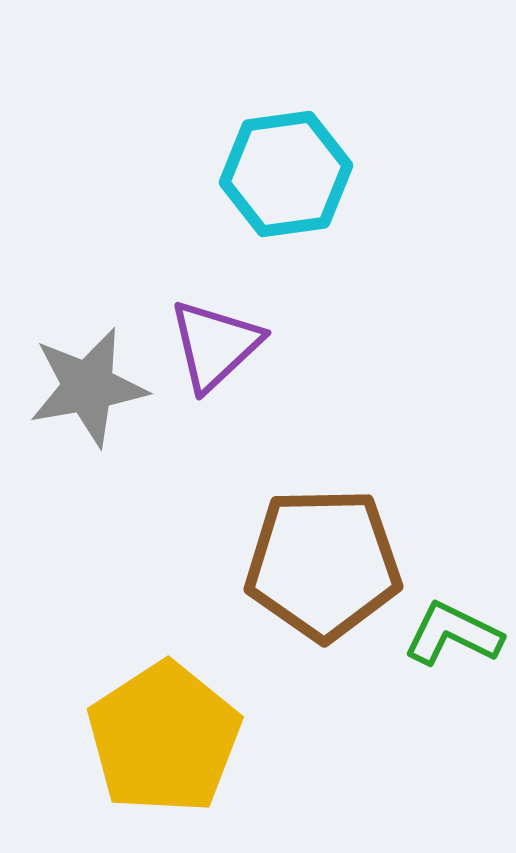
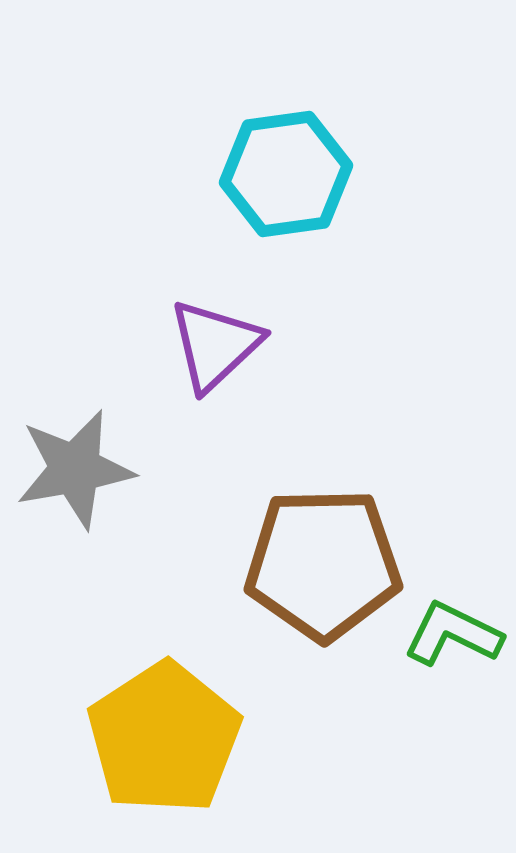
gray star: moved 13 px left, 82 px down
